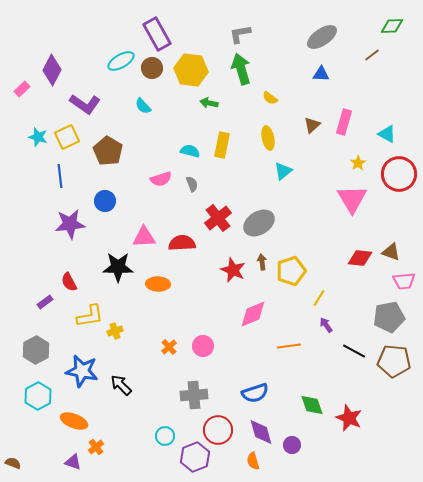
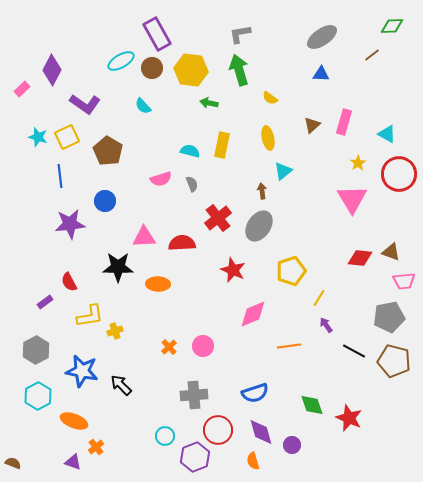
green arrow at (241, 69): moved 2 px left, 1 px down
gray ellipse at (259, 223): moved 3 px down; rotated 24 degrees counterclockwise
brown arrow at (262, 262): moved 71 px up
brown pentagon at (394, 361): rotated 8 degrees clockwise
